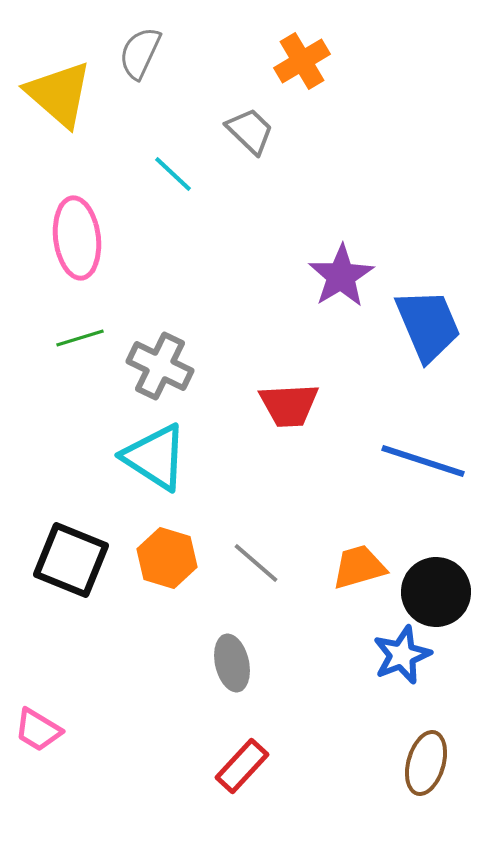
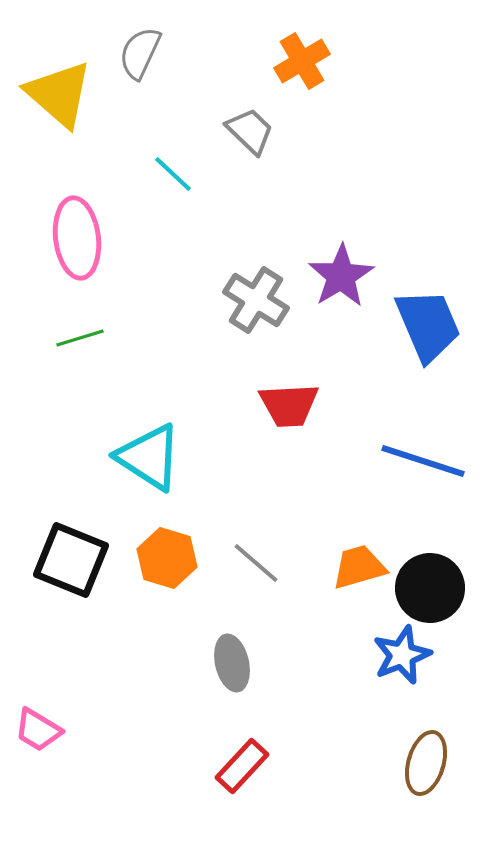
gray cross: moved 96 px right, 66 px up; rotated 6 degrees clockwise
cyan triangle: moved 6 px left
black circle: moved 6 px left, 4 px up
